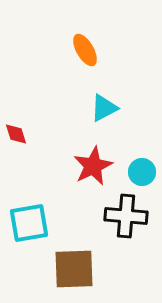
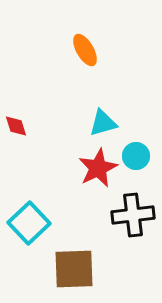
cyan triangle: moved 1 px left, 15 px down; rotated 12 degrees clockwise
red diamond: moved 8 px up
red star: moved 5 px right, 2 px down
cyan circle: moved 6 px left, 16 px up
black cross: moved 7 px right, 1 px up; rotated 12 degrees counterclockwise
cyan square: rotated 33 degrees counterclockwise
